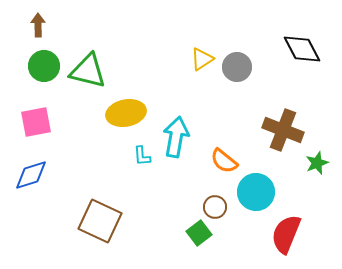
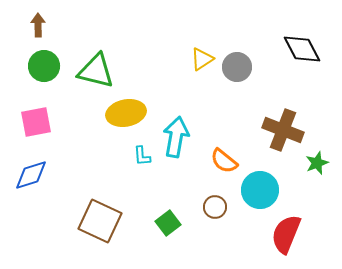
green triangle: moved 8 px right
cyan circle: moved 4 px right, 2 px up
green square: moved 31 px left, 10 px up
